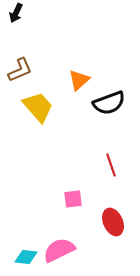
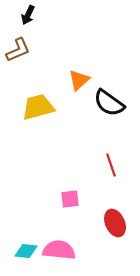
black arrow: moved 12 px right, 2 px down
brown L-shape: moved 2 px left, 20 px up
black semicircle: rotated 56 degrees clockwise
yellow trapezoid: rotated 64 degrees counterclockwise
pink square: moved 3 px left
red ellipse: moved 2 px right, 1 px down
pink semicircle: rotated 32 degrees clockwise
cyan diamond: moved 6 px up
